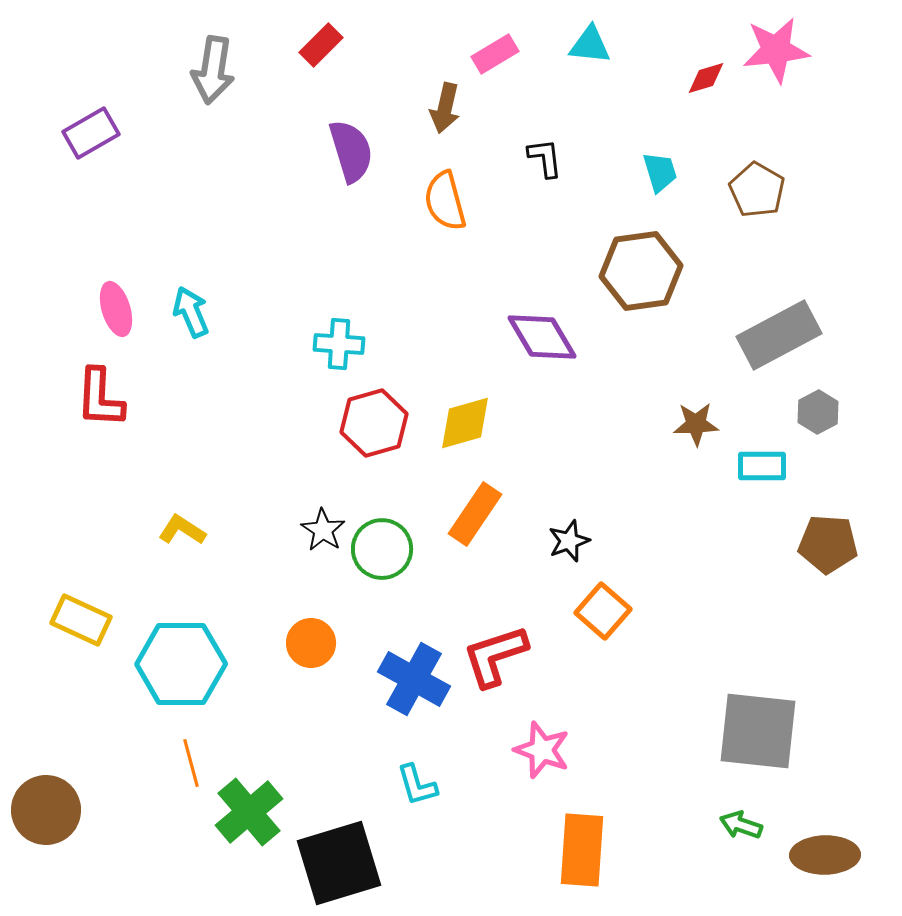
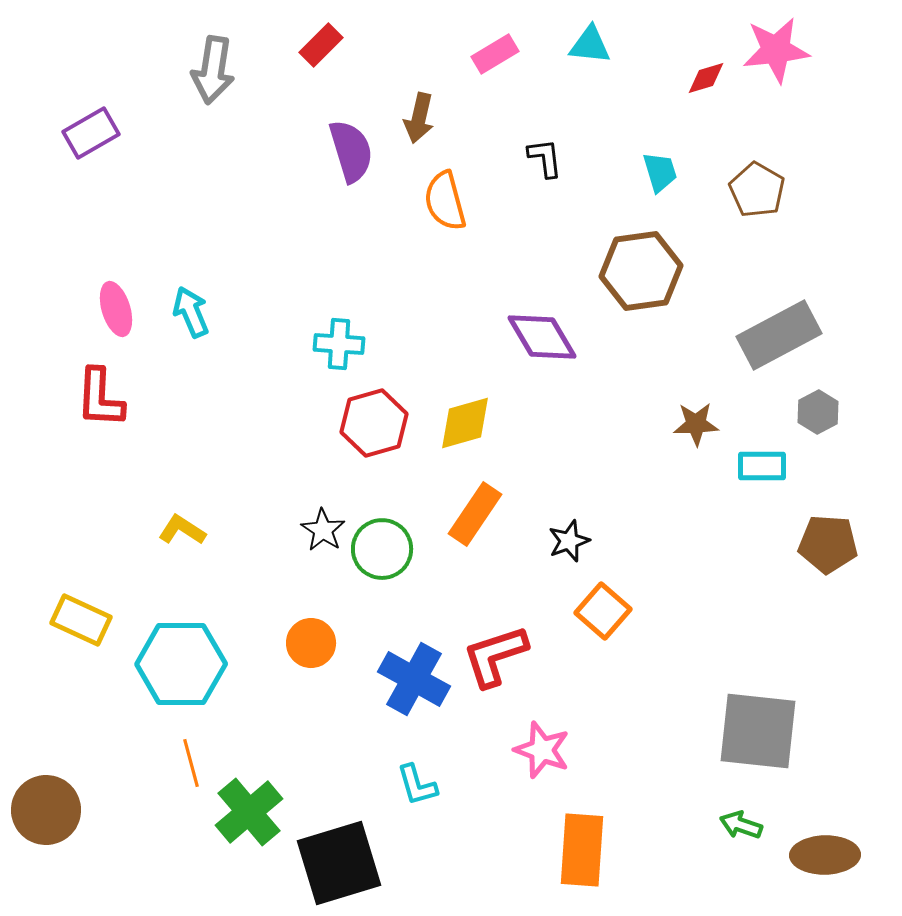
brown arrow at (445, 108): moved 26 px left, 10 px down
